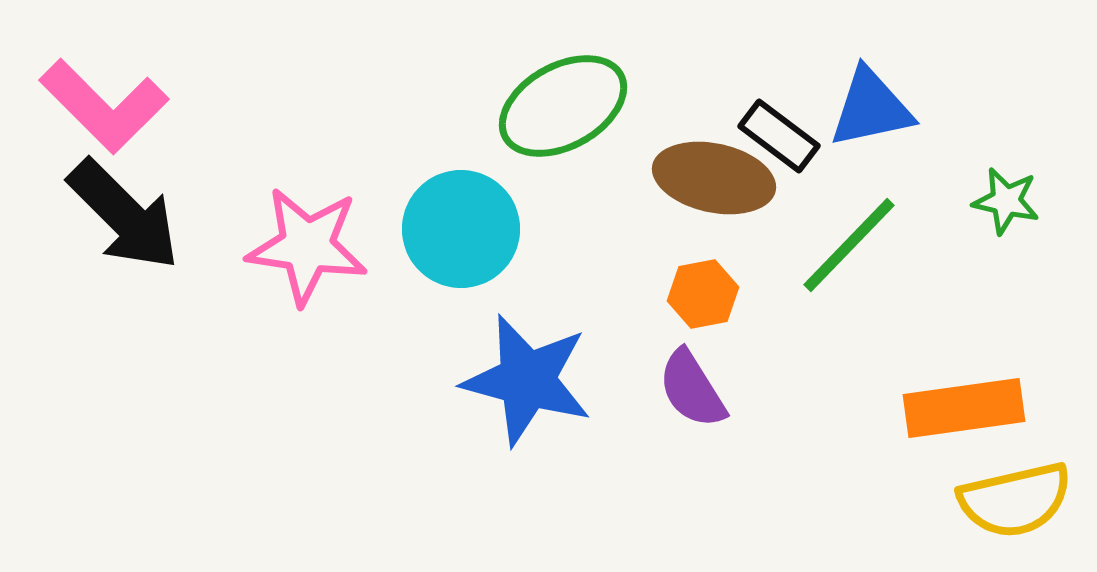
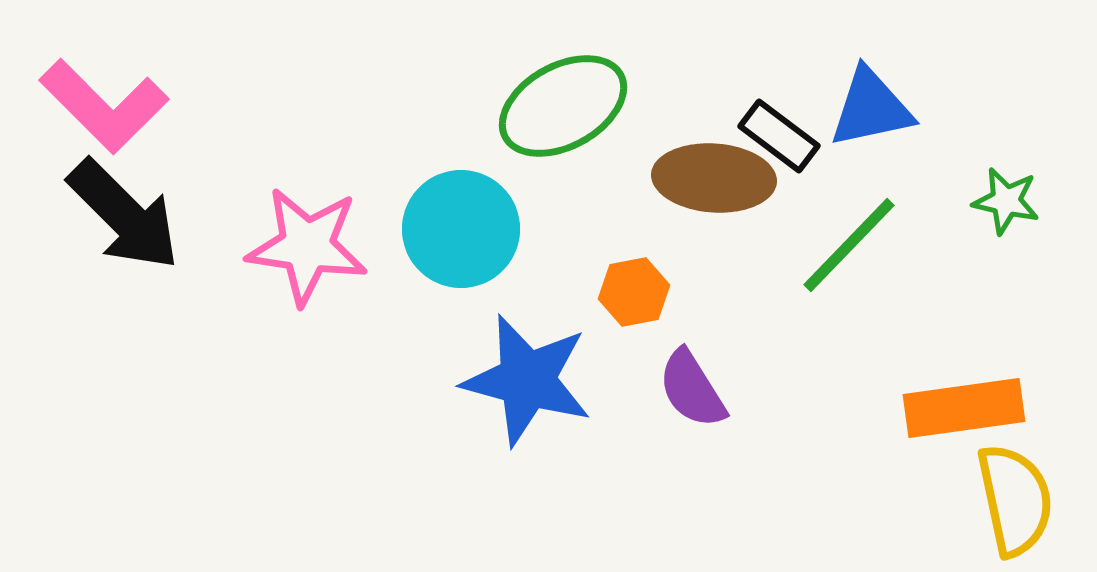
brown ellipse: rotated 8 degrees counterclockwise
orange hexagon: moved 69 px left, 2 px up
yellow semicircle: rotated 89 degrees counterclockwise
